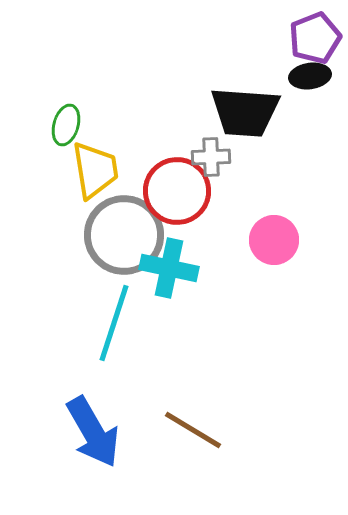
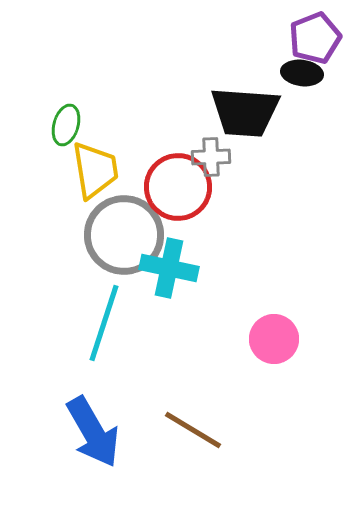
black ellipse: moved 8 px left, 3 px up; rotated 15 degrees clockwise
red circle: moved 1 px right, 4 px up
pink circle: moved 99 px down
cyan line: moved 10 px left
